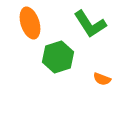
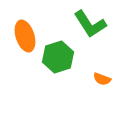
orange ellipse: moved 5 px left, 13 px down
